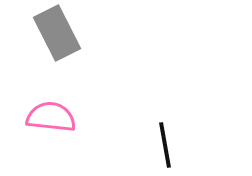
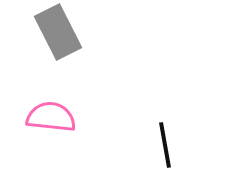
gray rectangle: moved 1 px right, 1 px up
